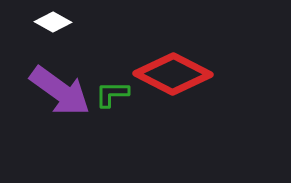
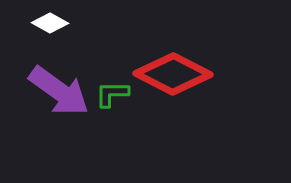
white diamond: moved 3 px left, 1 px down
purple arrow: moved 1 px left
